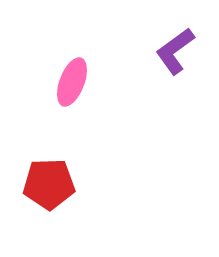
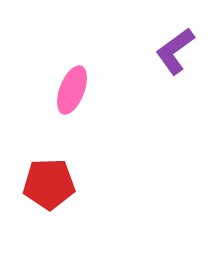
pink ellipse: moved 8 px down
